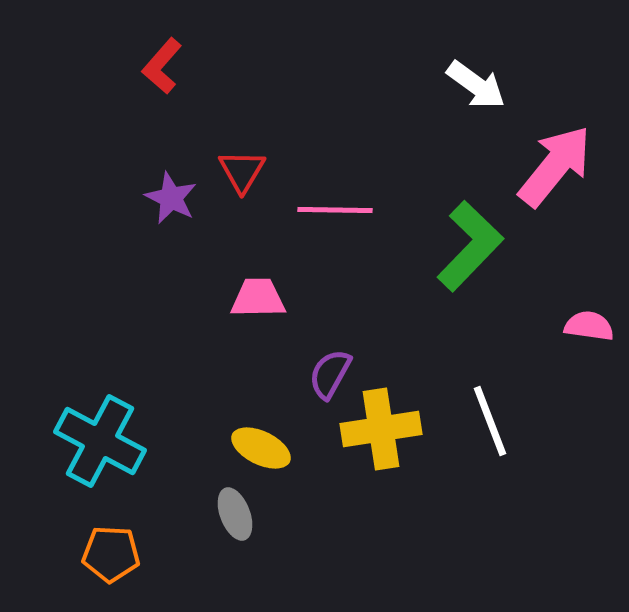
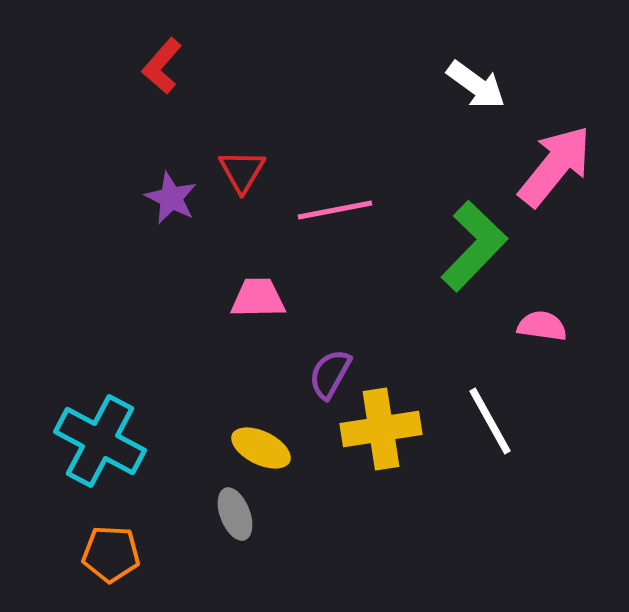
pink line: rotated 12 degrees counterclockwise
green L-shape: moved 4 px right
pink semicircle: moved 47 px left
white line: rotated 8 degrees counterclockwise
